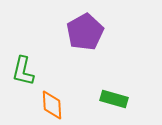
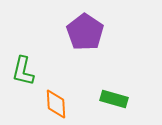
purple pentagon: rotated 9 degrees counterclockwise
orange diamond: moved 4 px right, 1 px up
